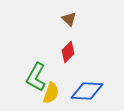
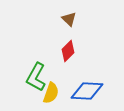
red diamond: moved 1 px up
